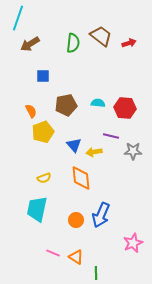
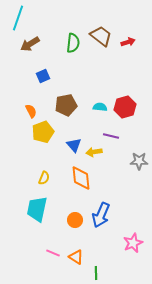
red arrow: moved 1 px left, 1 px up
blue square: rotated 24 degrees counterclockwise
cyan semicircle: moved 2 px right, 4 px down
red hexagon: moved 1 px up; rotated 20 degrees counterclockwise
gray star: moved 6 px right, 10 px down
yellow semicircle: rotated 48 degrees counterclockwise
orange circle: moved 1 px left
